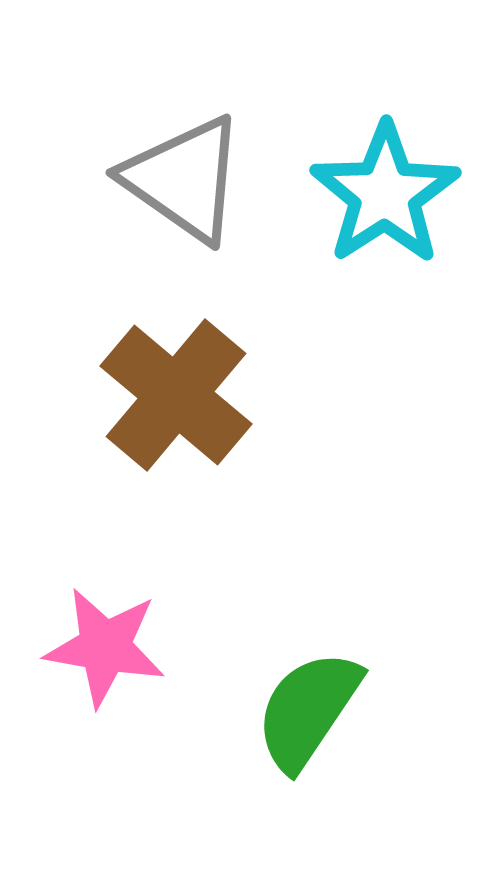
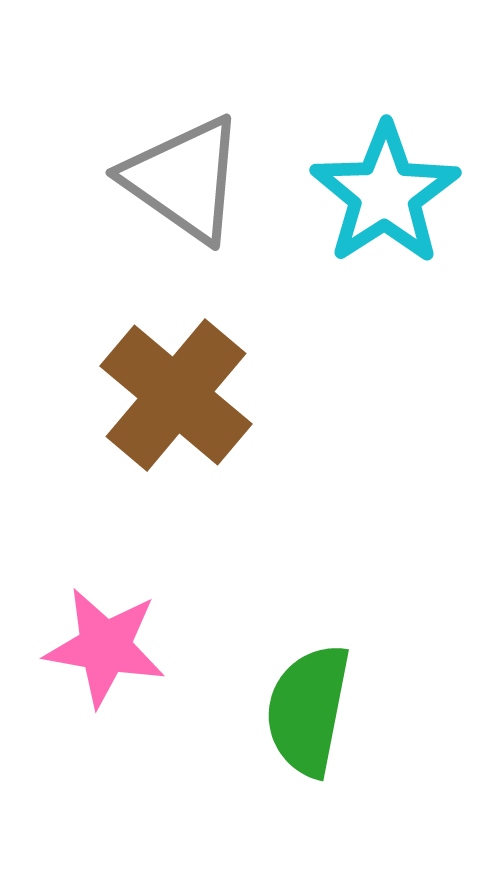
green semicircle: rotated 23 degrees counterclockwise
